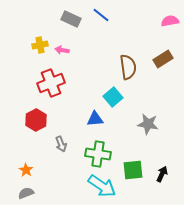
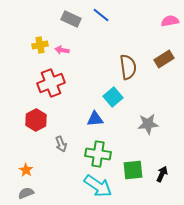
brown rectangle: moved 1 px right
gray star: rotated 15 degrees counterclockwise
cyan arrow: moved 4 px left
